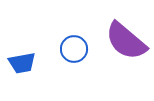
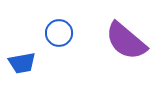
blue circle: moved 15 px left, 16 px up
